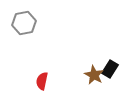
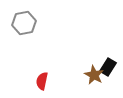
black rectangle: moved 2 px left, 2 px up
